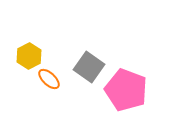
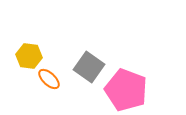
yellow hexagon: rotated 25 degrees counterclockwise
